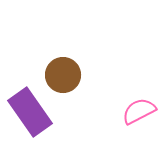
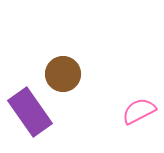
brown circle: moved 1 px up
